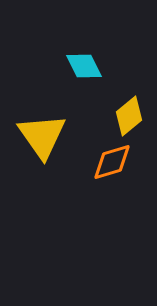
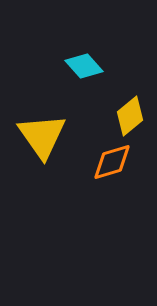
cyan diamond: rotated 15 degrees counterclockwise
yellow diamond: moved 1 px right
